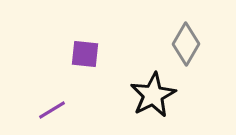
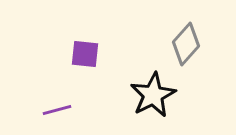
gray diamond: rotated 12 degrees clockwise
purple line: moved 5 px right; rotated 16 degrees clockwise
